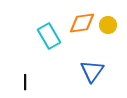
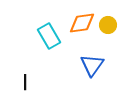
blue triangle: moved 6 px up
